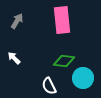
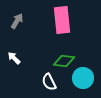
white semicircle: moved 4 px up
